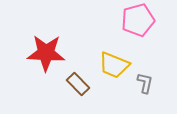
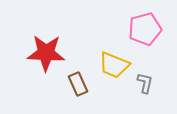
pink pentagon: moved 7 px right, 9 px down
brown rectangle: rotated 20 degrees clockwise
